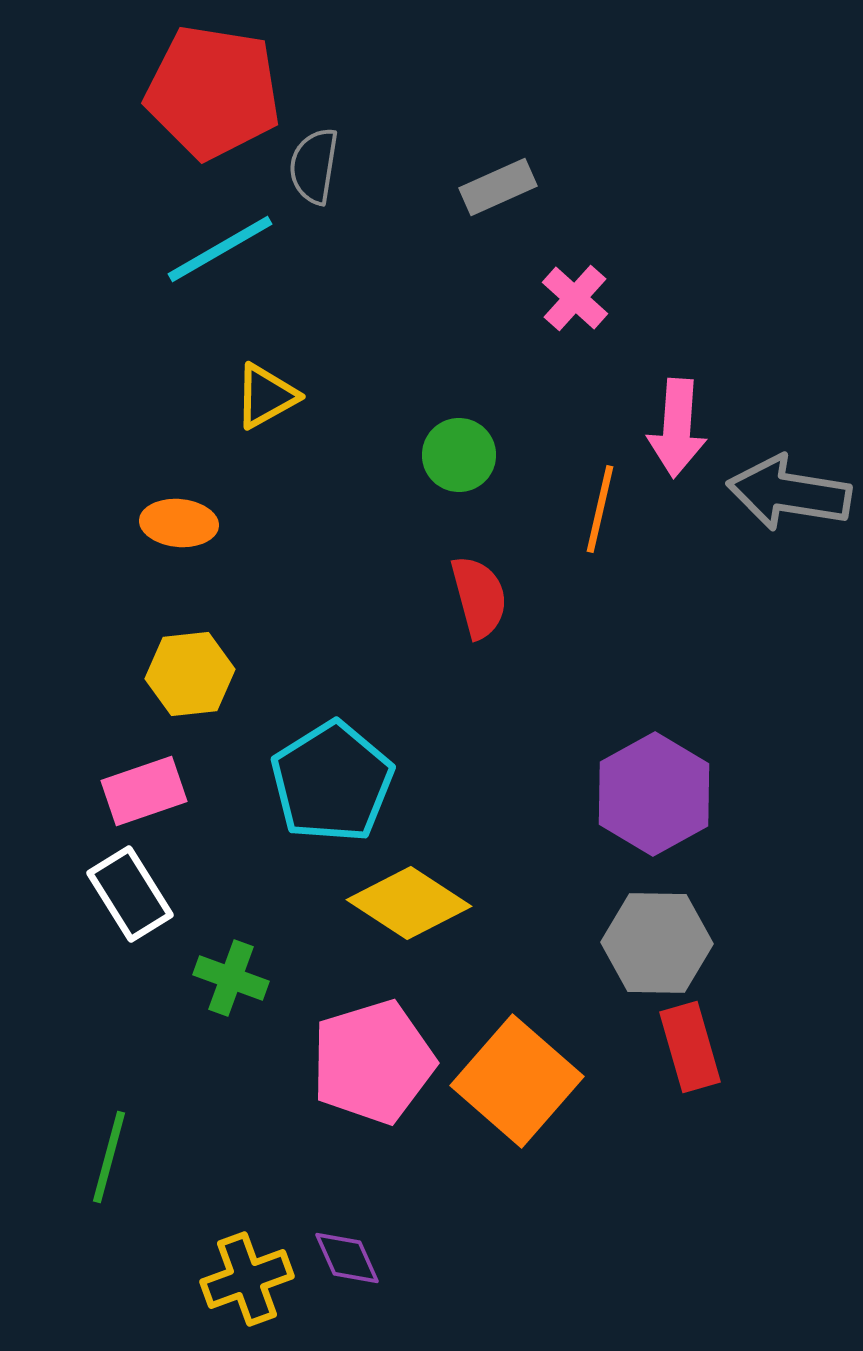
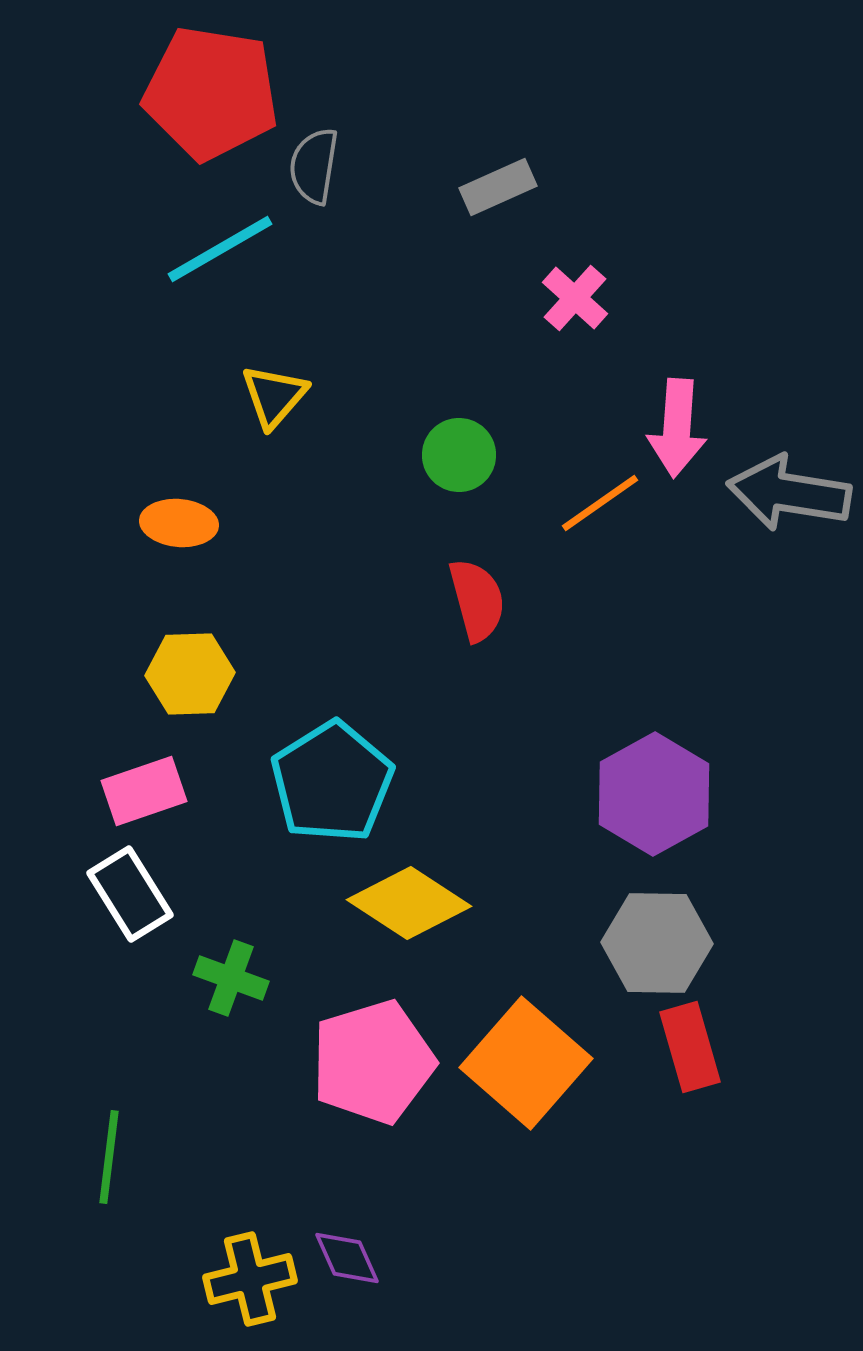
red pentagon: moved 2 px left, 1 px down
yellow triangle: moved 8 px right; rotated 20 degrees counterclockwise
orange line: moved 6 px up; rotated 42 degrees clockwise
red semicircle: moved 2 px left, 3 px down
yellow hexagon: rotated 4 degrees clockwise
orange square: moved 9 px right, 18 px up
green line: rotated 8 degrees counterclockwise
yellow cross: moved 3 px right; rotated 6 degrees clockwise
